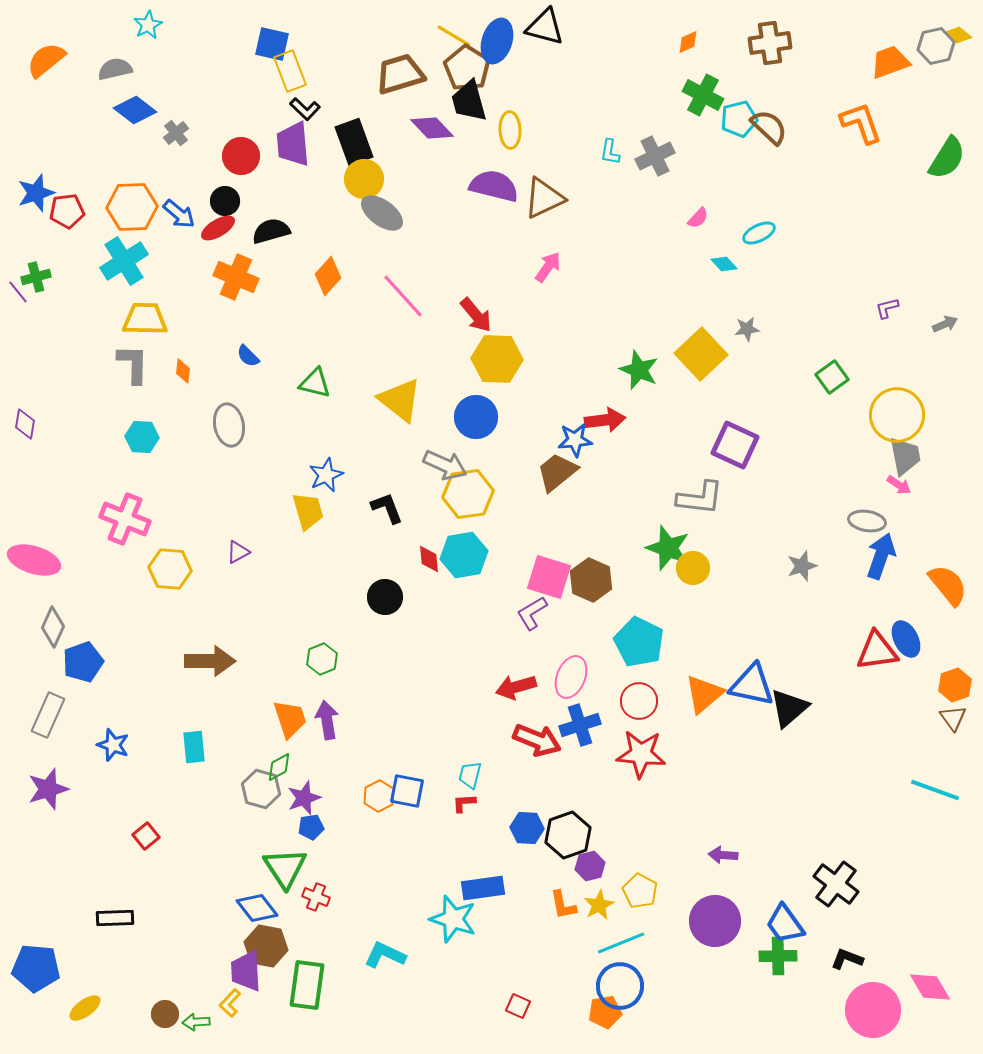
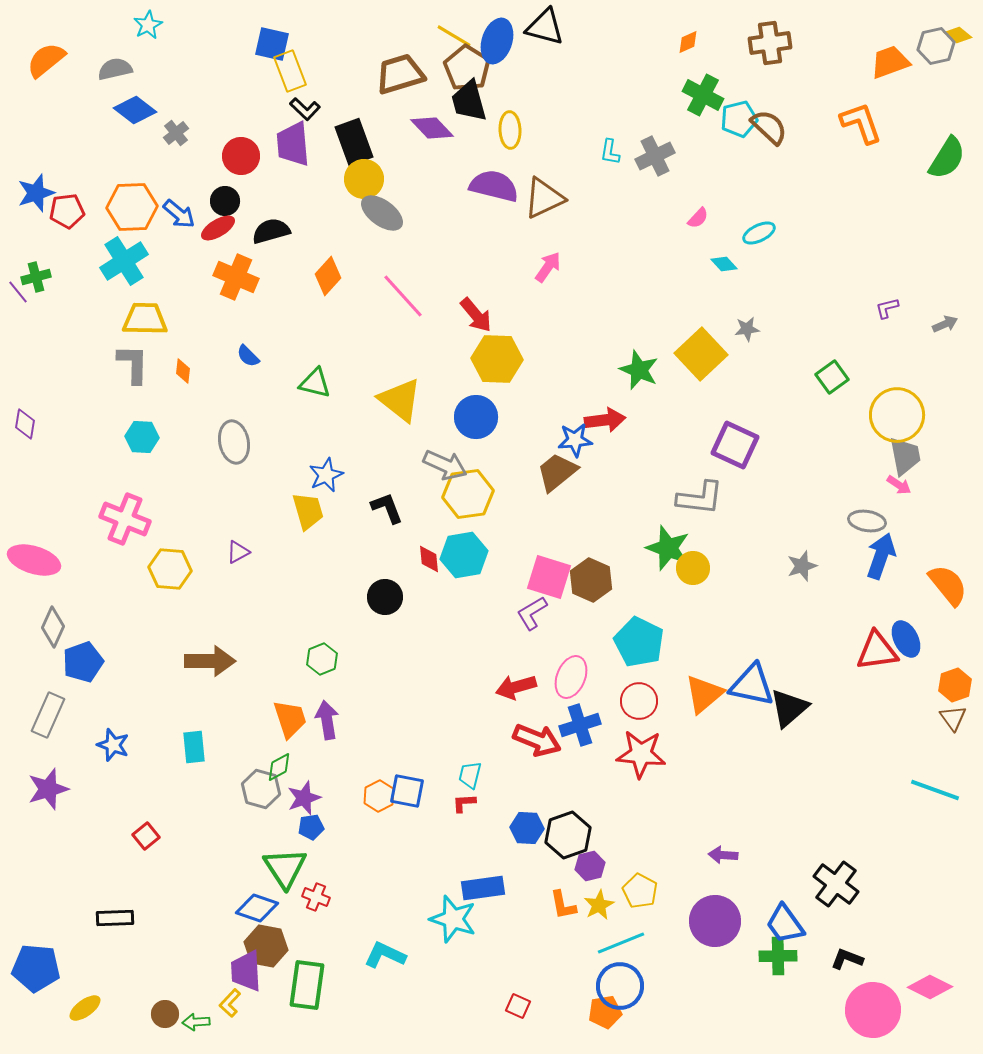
gray ellipse at (229, 425): moved 5 px right, 17 px down
blue diamond at (257, 908): rotated 33 degrees counterclockwise
pink diamond at (930, 987): rotated 33 degrees counterclockwise
